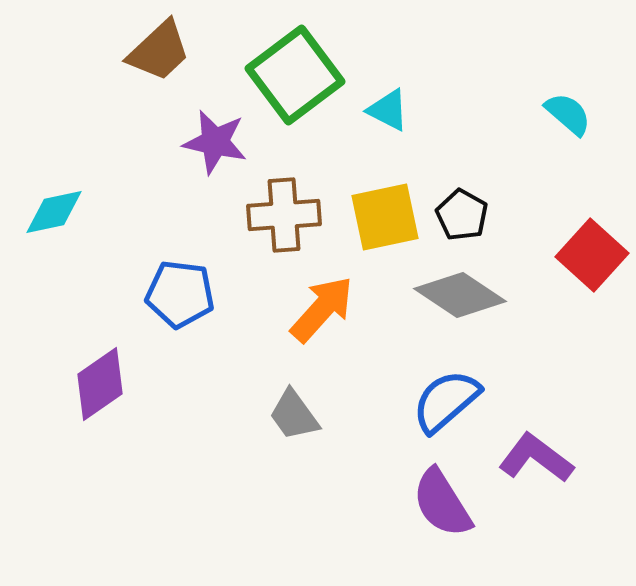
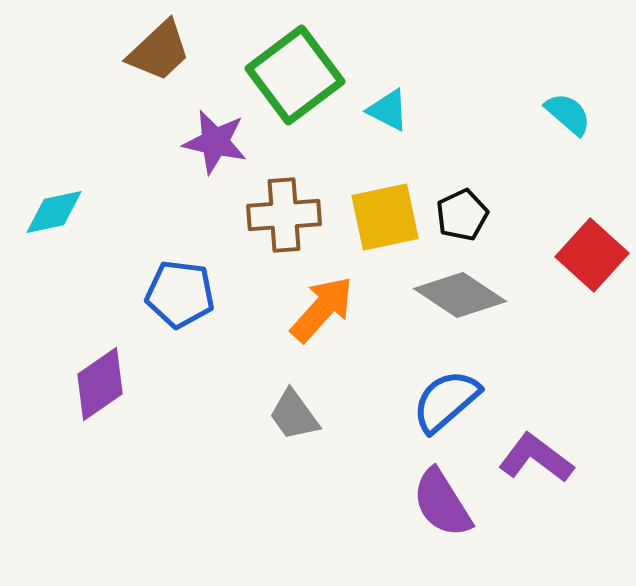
black pentagon: rotated 18 degrees clockwise
